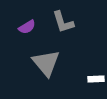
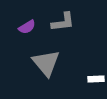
gray L-shape: rotated 80 degrees counterclockwise
